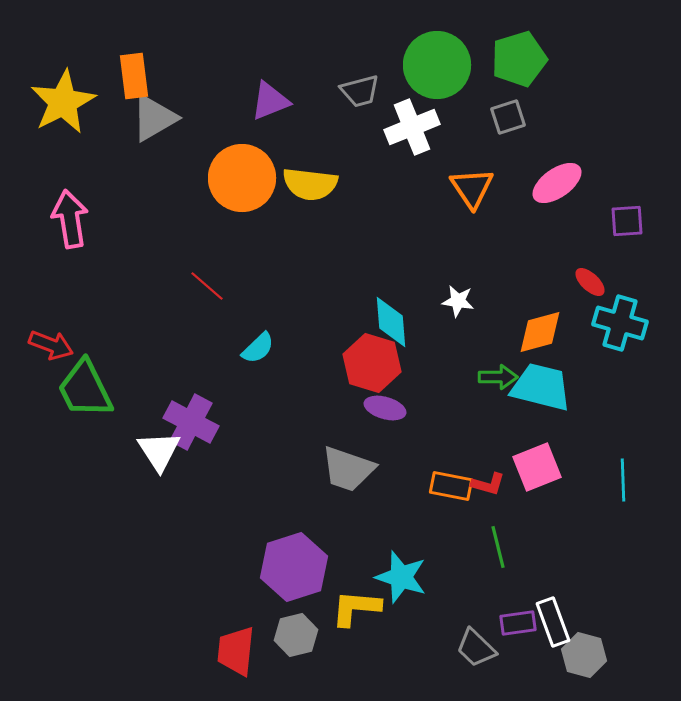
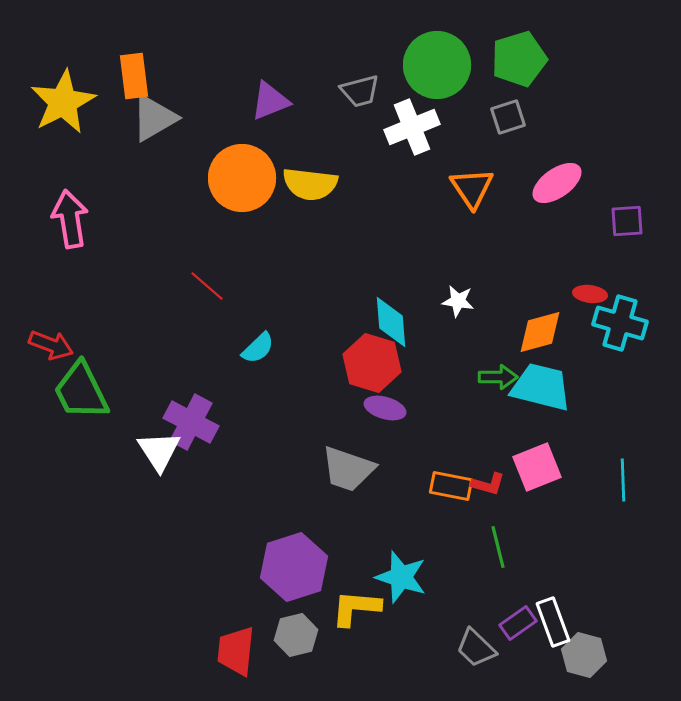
red ellipse at (590, 282): moved 12 px down; rotated 36 degrees counterclockwise
green trapezoid at (85, 389): moved 4 px left, 2 px down
purple rectangle at (518, 623): rotated 27 degrees counterclockwise
